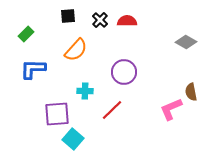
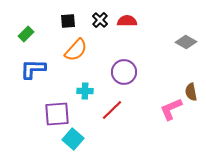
black square: moved 5 px down
